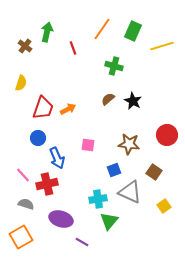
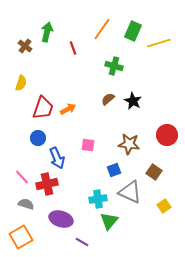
yellow line: moved 3 px left, 3 px up
pink line: moved 1 px left, 2 px down
